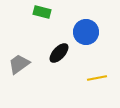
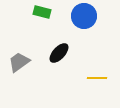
blue circle: moved 2 px left, 16 px up
gray trapezoid: moved 2 px up
yellow line: rotated 12 degrees clockwise
